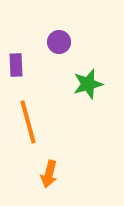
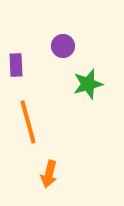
purple circle: moved 4 px right, 4 px down
